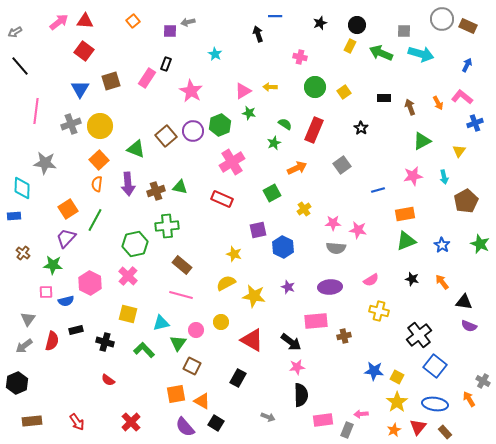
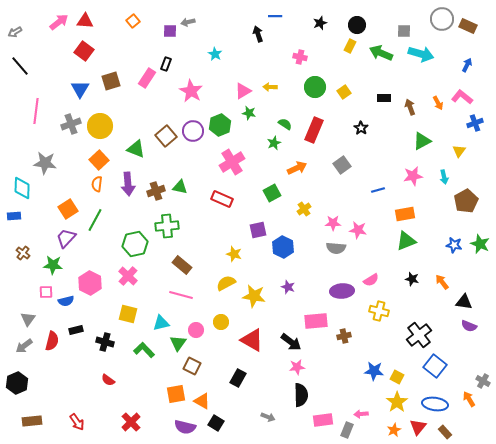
blue star at (442, 245): moved 12 px right; rotated 21 degrees counterclockwise
purple ellipse at (330, 287): moved 12 px right, 4 px down
purple semicircle at (185, 427): rotated 35 degrees counterclockwise
